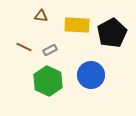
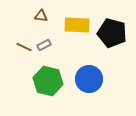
black pentagon: rotated 28 degrees counterclockwise
gray rectangle: moved 6 px left, 5 px up
blue circle: moved 2 px left, 4 px down
green hexagon: rotated 12 degrees counterclockwise
